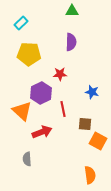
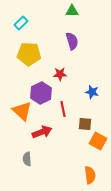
purple semicircle: moved 1 px right, 1 px up; rotated 18 degrees counterclockwise
